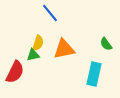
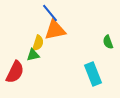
green semicircle: moved 2 px right, 2 px up; rotated 16 degrees clockwise
orange triangle: moved 9 px left, 19 px up
cyan rectangle: moved 1 px left; rotated 35 degrees counterclockwise
